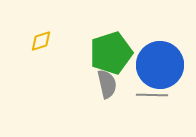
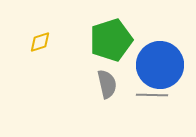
yellow diamond: moved 1 px left, 1 px down
green pentagon: moved 13 px up
